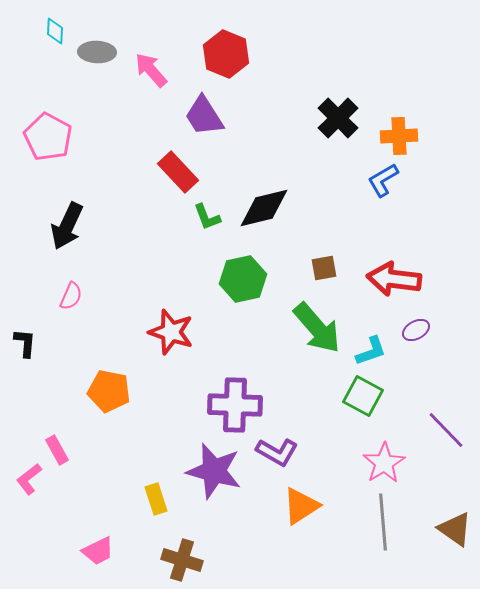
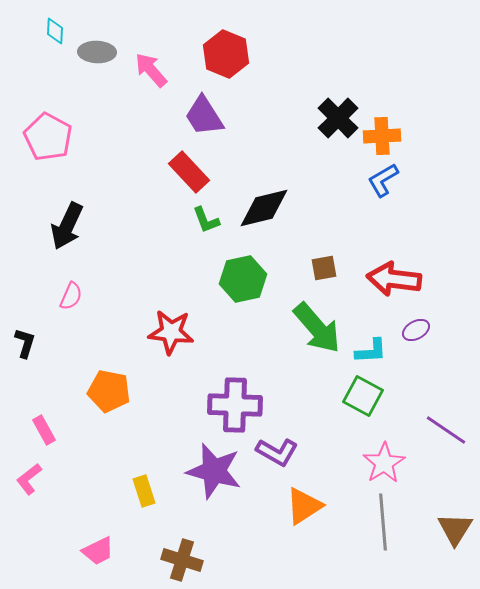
orange cross: moved 17 px left
red rectangle: moved 11 px right
green L-shape: moved 1 px left, 3 px down
red star: rotated 12 degrees counterclockwise
black L-shape: rotated 12 degrees clockwise
cyan L-shape: rotated 16 degrees clockwise
purple line: rotated 12 degrees counterclockwise
pink rectangle: moved 13 px left, 20 px up
yellow rectangle: moved 12 px left, 8 px up
orange triangle: moved 3 px right
brown triangle: rotated 27 degrees clockwise
